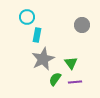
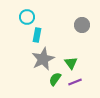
purple line: rotated 16 degrees counterclockwise
